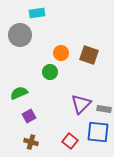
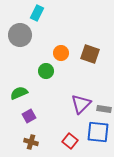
cyan rectangle: rotated 56 degrees counterclockwise
brown square: moved 1 px right, 1 px up
green circle: moved 4 px left, 1 px up
